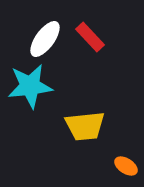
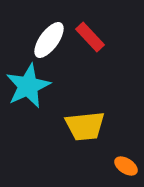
white ellipse: moved 4 px right, 1 px down
cyan star: moved 2 px left; rotated 18 degrees counterclockwise
